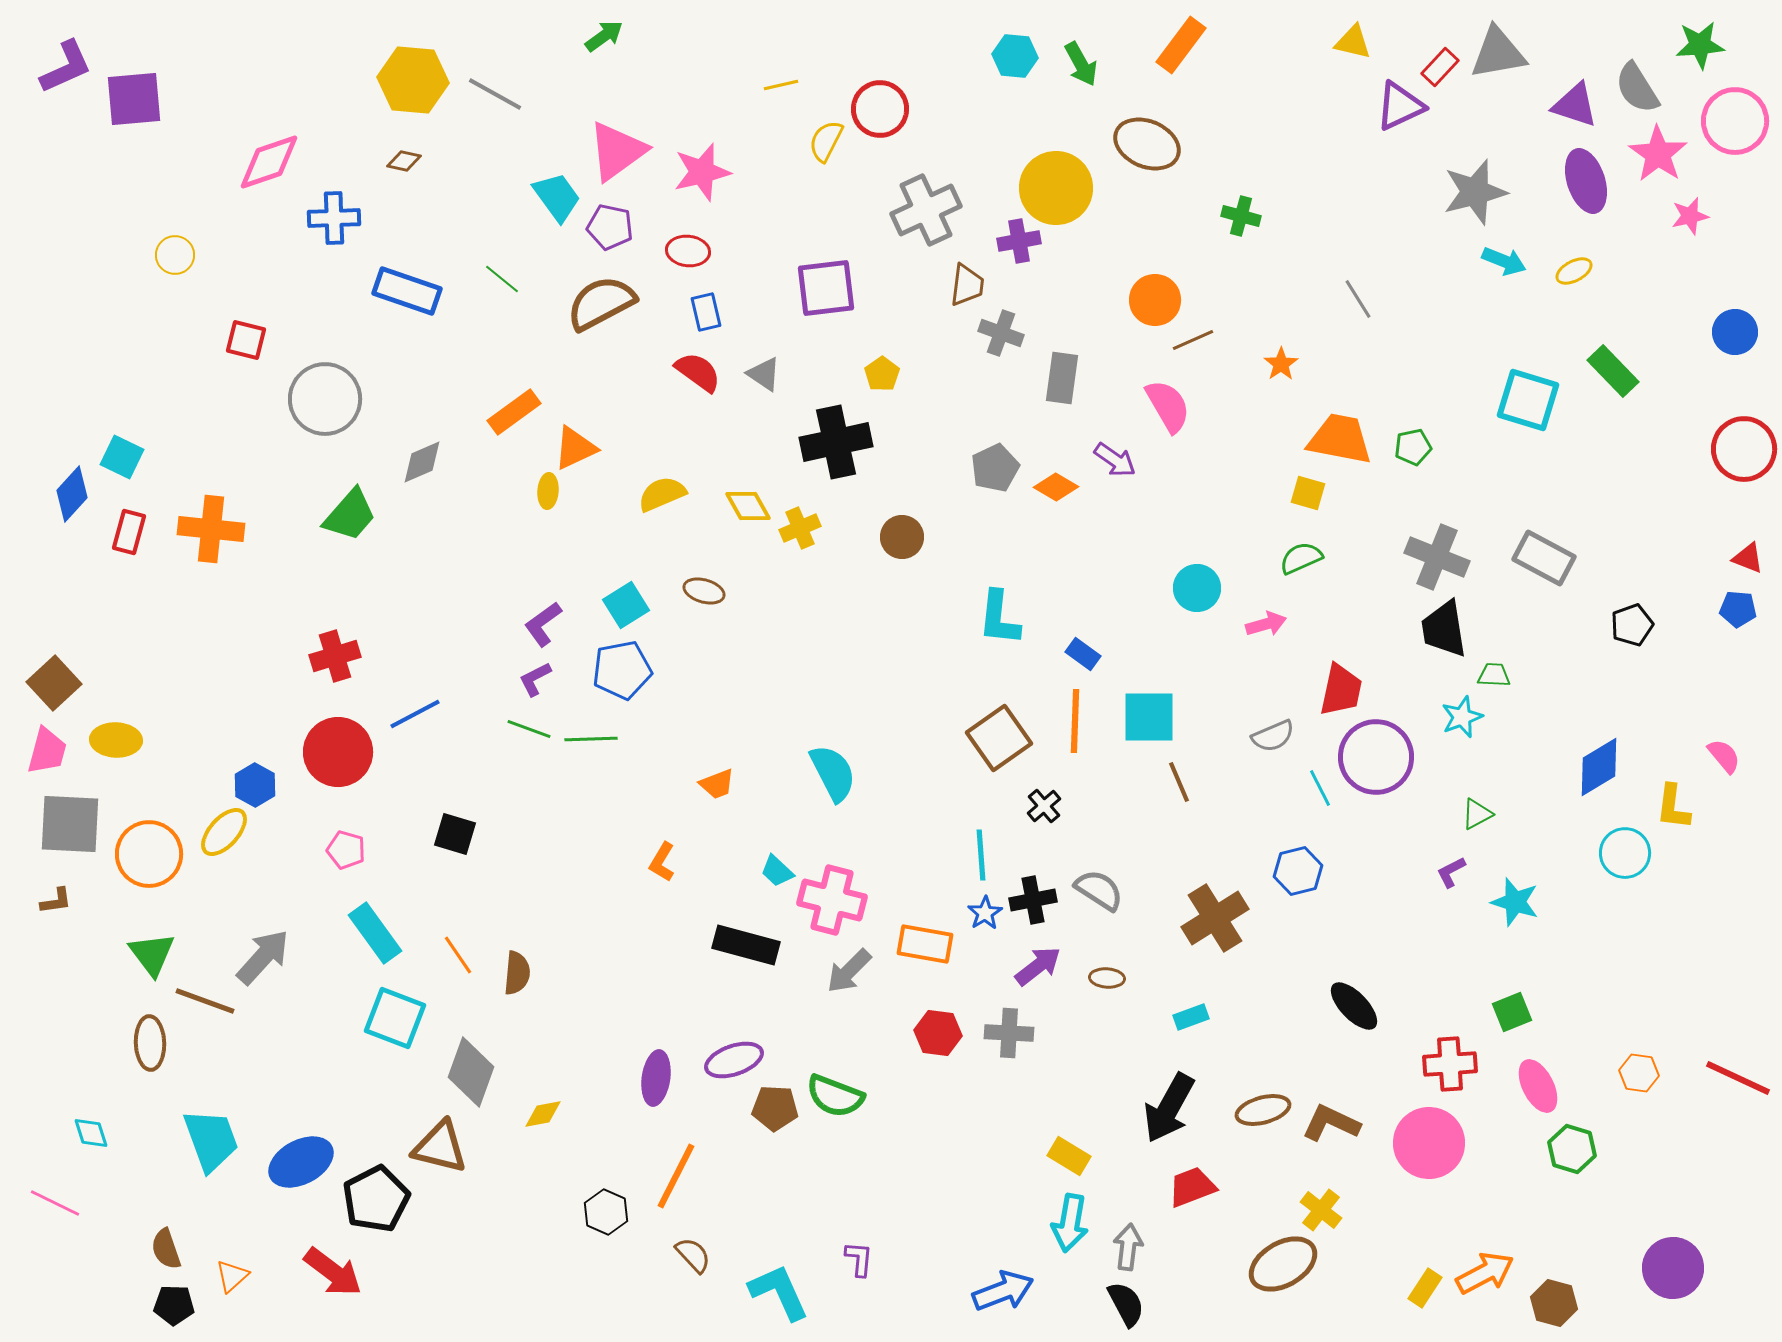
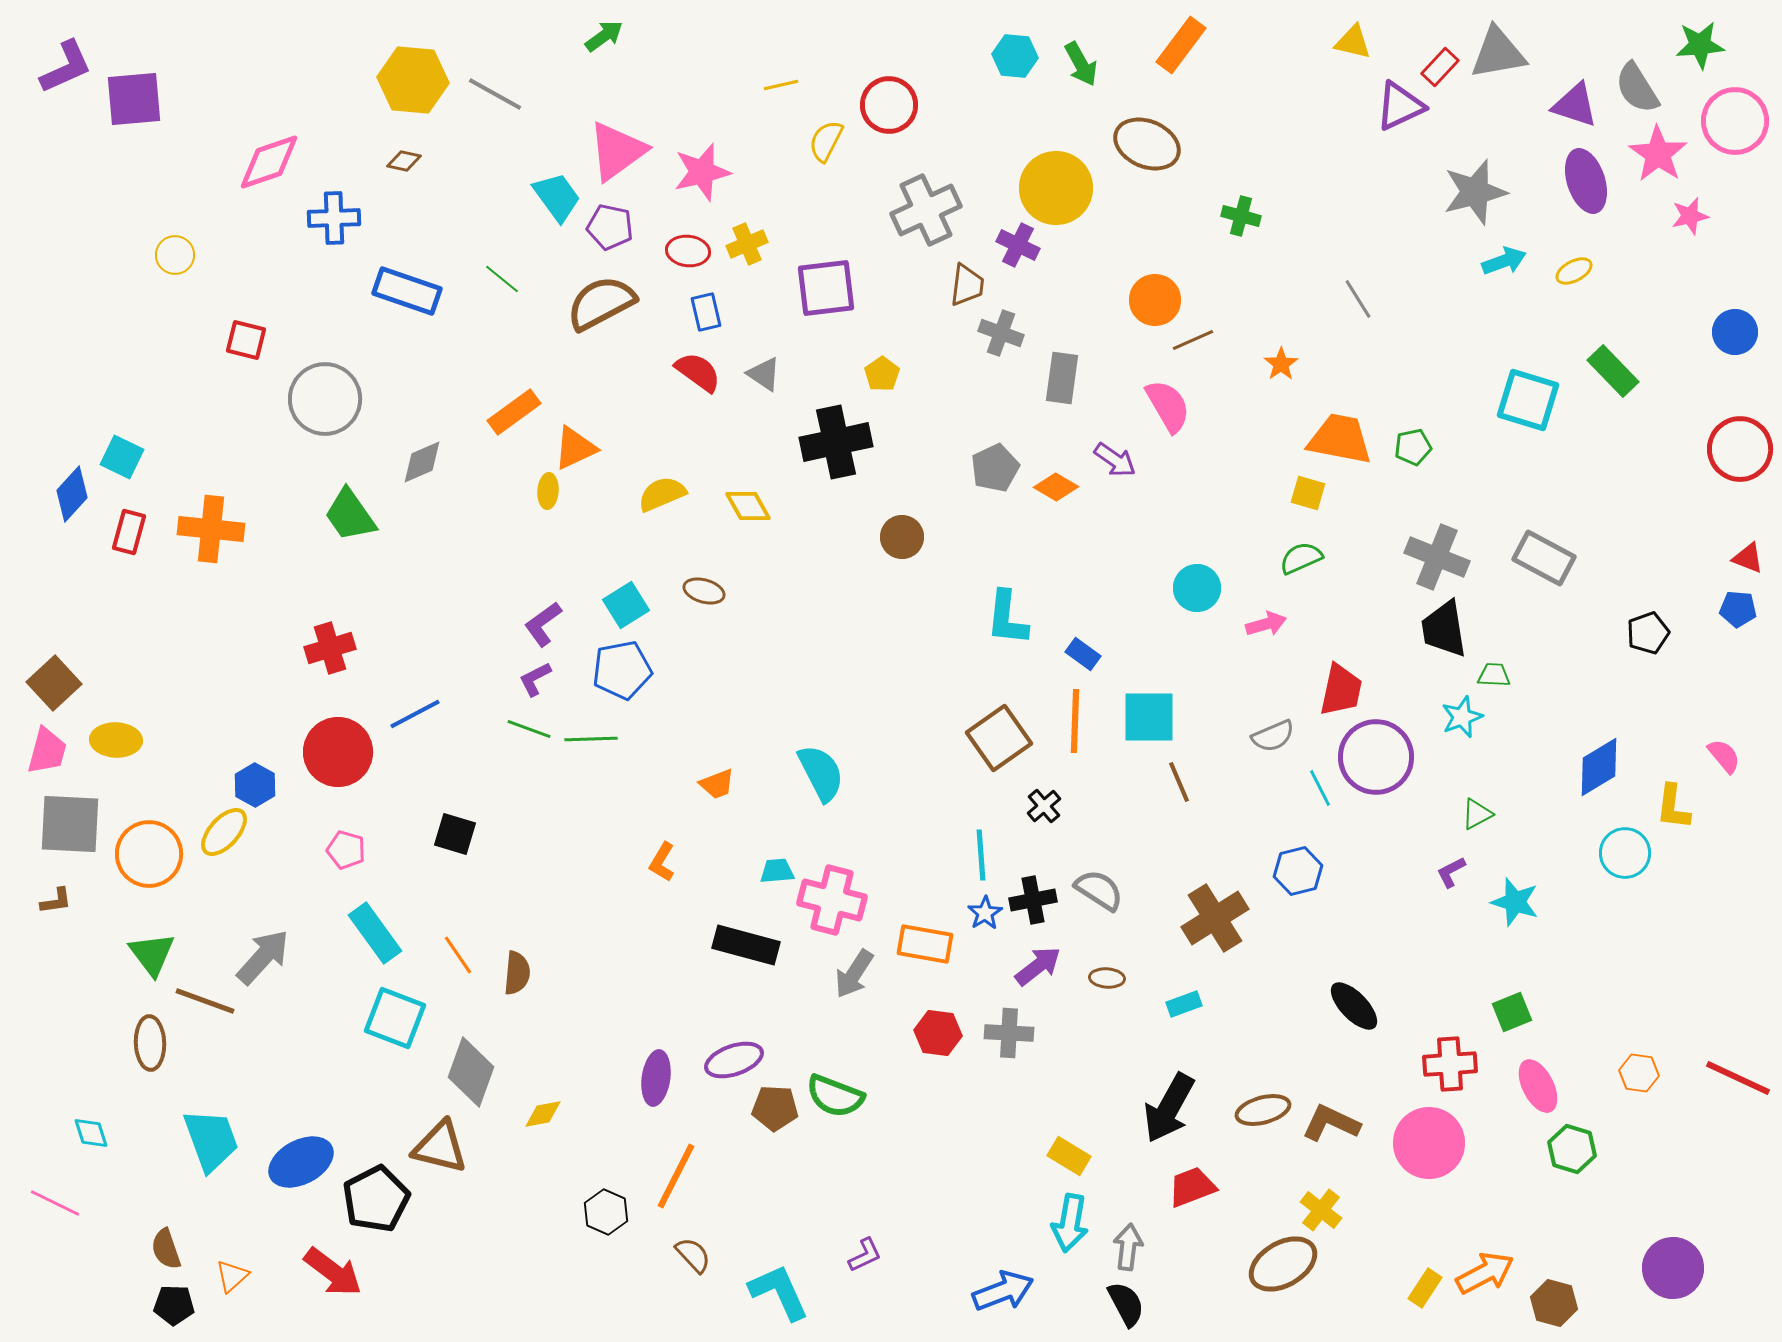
red circle at (880, 109): moved 9 px right, 4 px up
purple cross at (1019, 241): moved 1 px left, 4 px down; rotated 36 degrees clockwise
cyan arrow at (1504, 261): rotated 42 degrees counterclockwise
red circle at (1744, 449): moved 4 px left
green trapezoid at (350, 515): rotated 104 degrees clockwise
yellow cross at (800, 528): moved 53 px left, 284 px up
cyan L-shape at (999, 618): moved 8 px right
black pentagon at (1632, 625): moved 16 px right, 8 px down
red cross at (335, 656): moved 5 px left, 8 px up
cyan semicircle at (833, 773): moved 12 px left
cyan trapezoid at (777, 871): rotated 132 degrees clockwise
gray arrow at (849, 971): moved 5 px right, 3 px down; rotated 12 degrees counterclockwise
cyan rectangle at (1191, 1017): moved 7 px left, 13 px up
purple L-shape at (859, 1259): moved 6 px right, 4 px up; rotated 60 degrees clockwise
